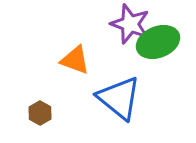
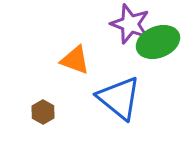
brown hexagon: moved 3 px right, 1 px up
